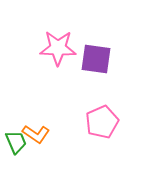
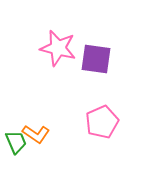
pink star: rotated 12 degrees clockwise
